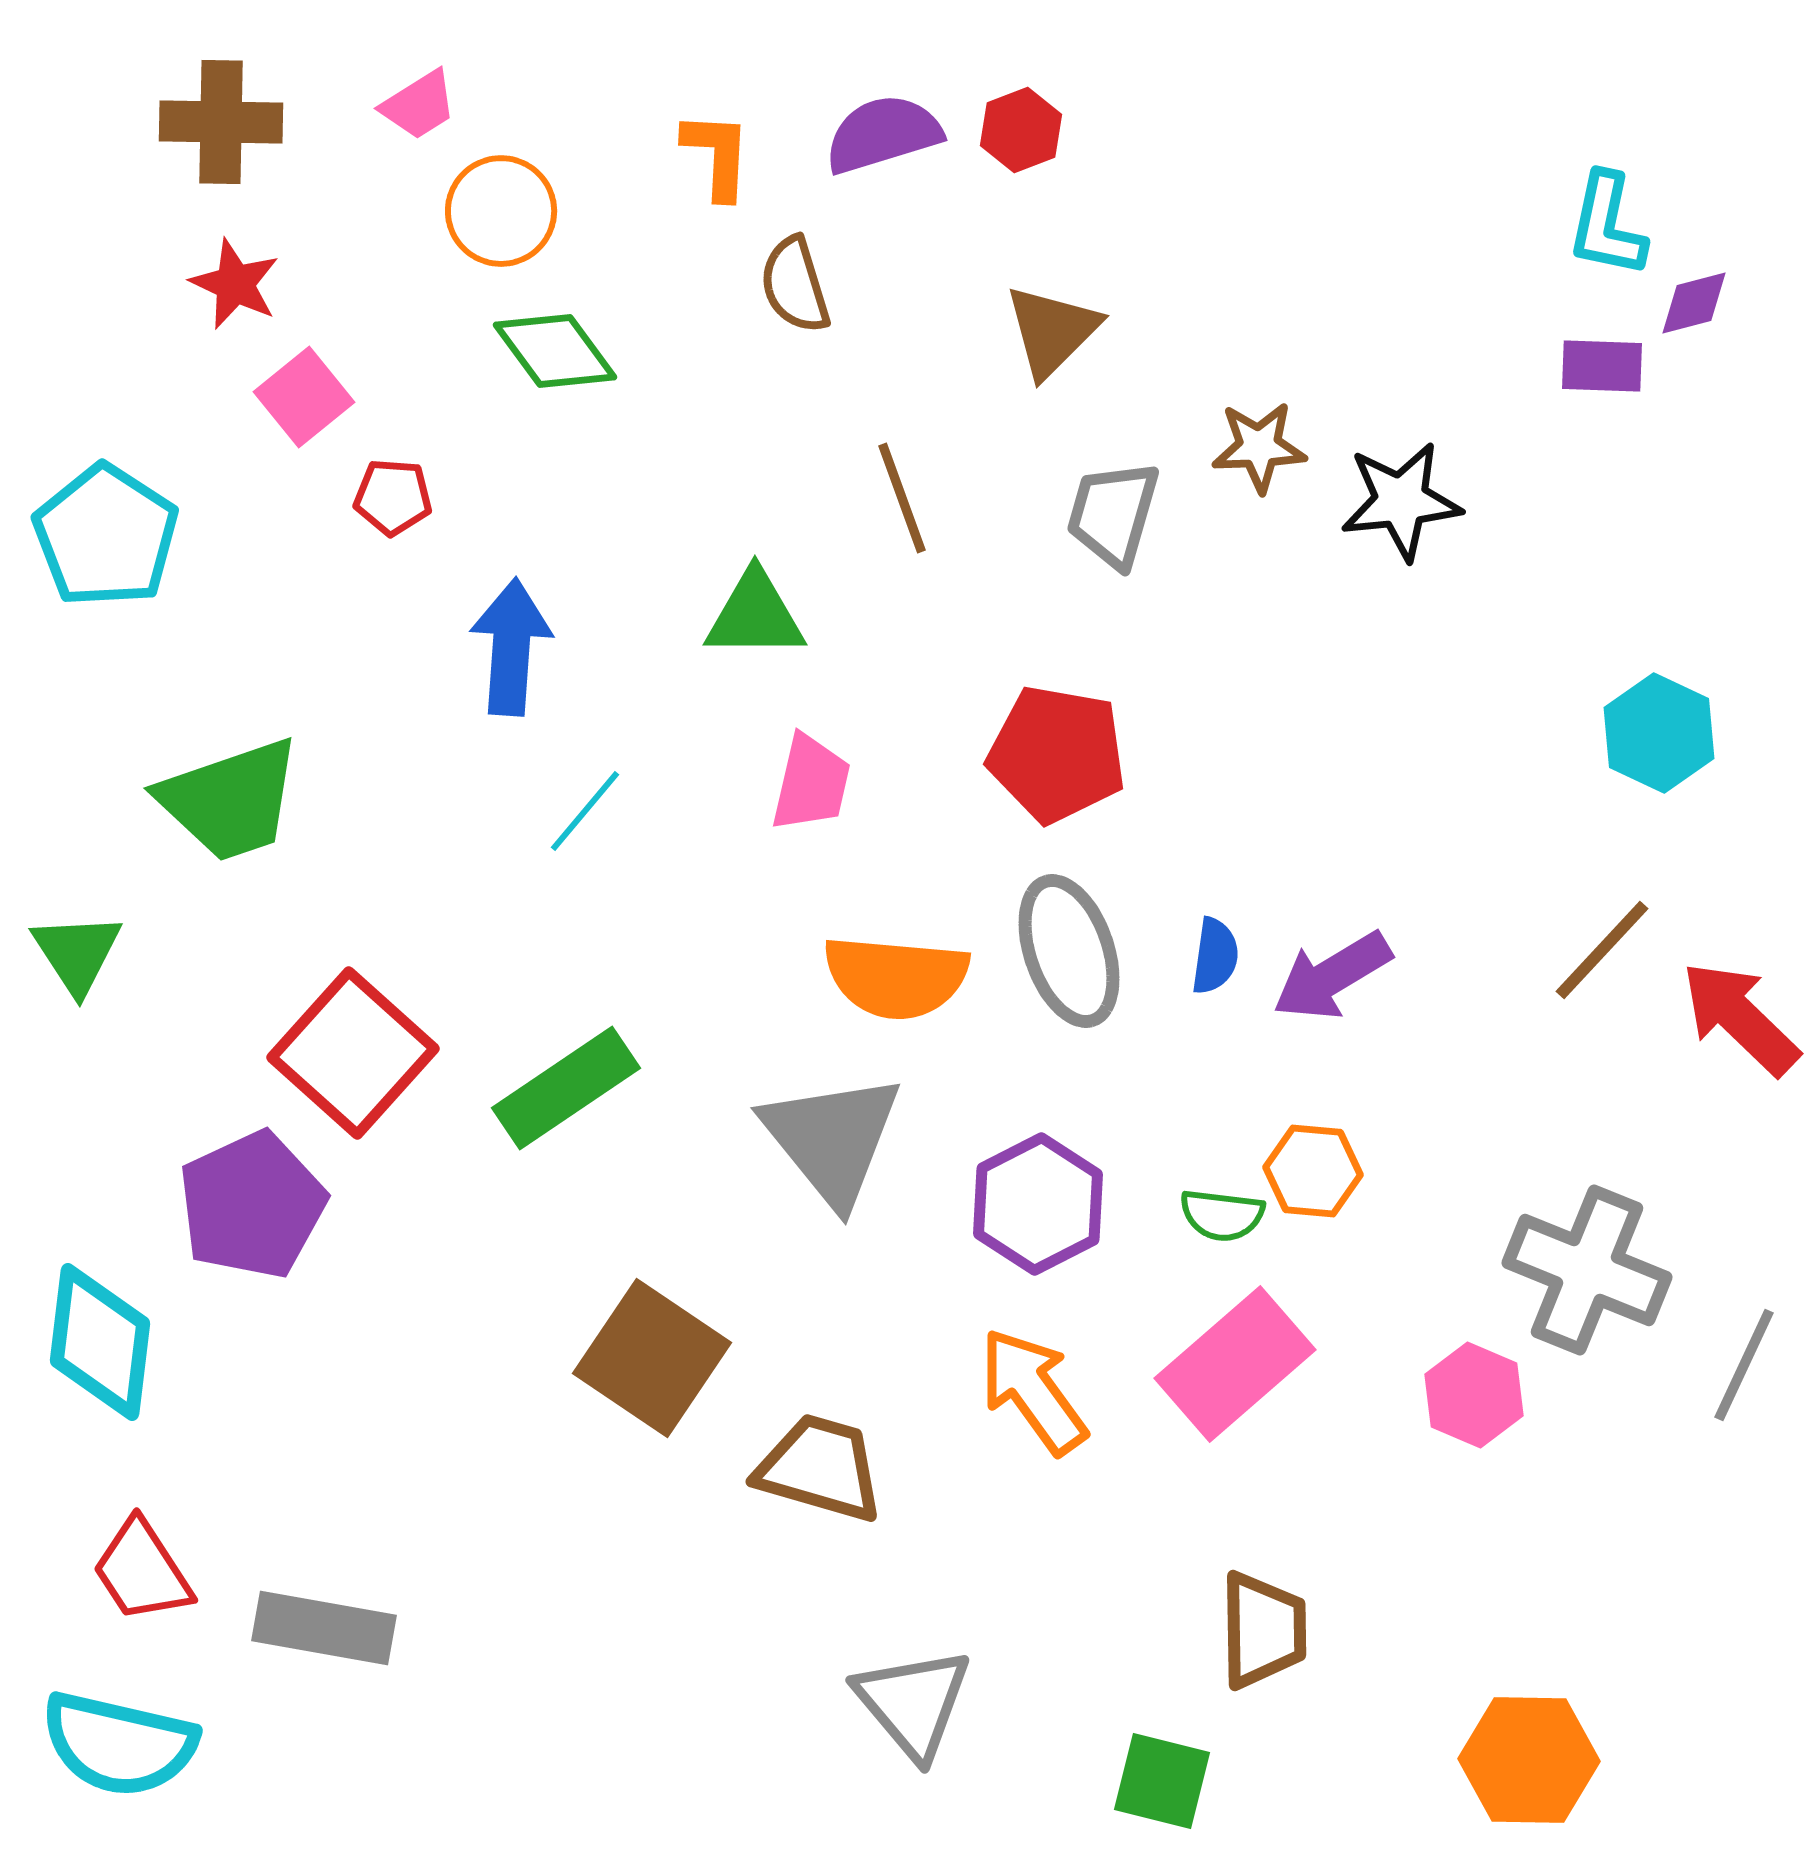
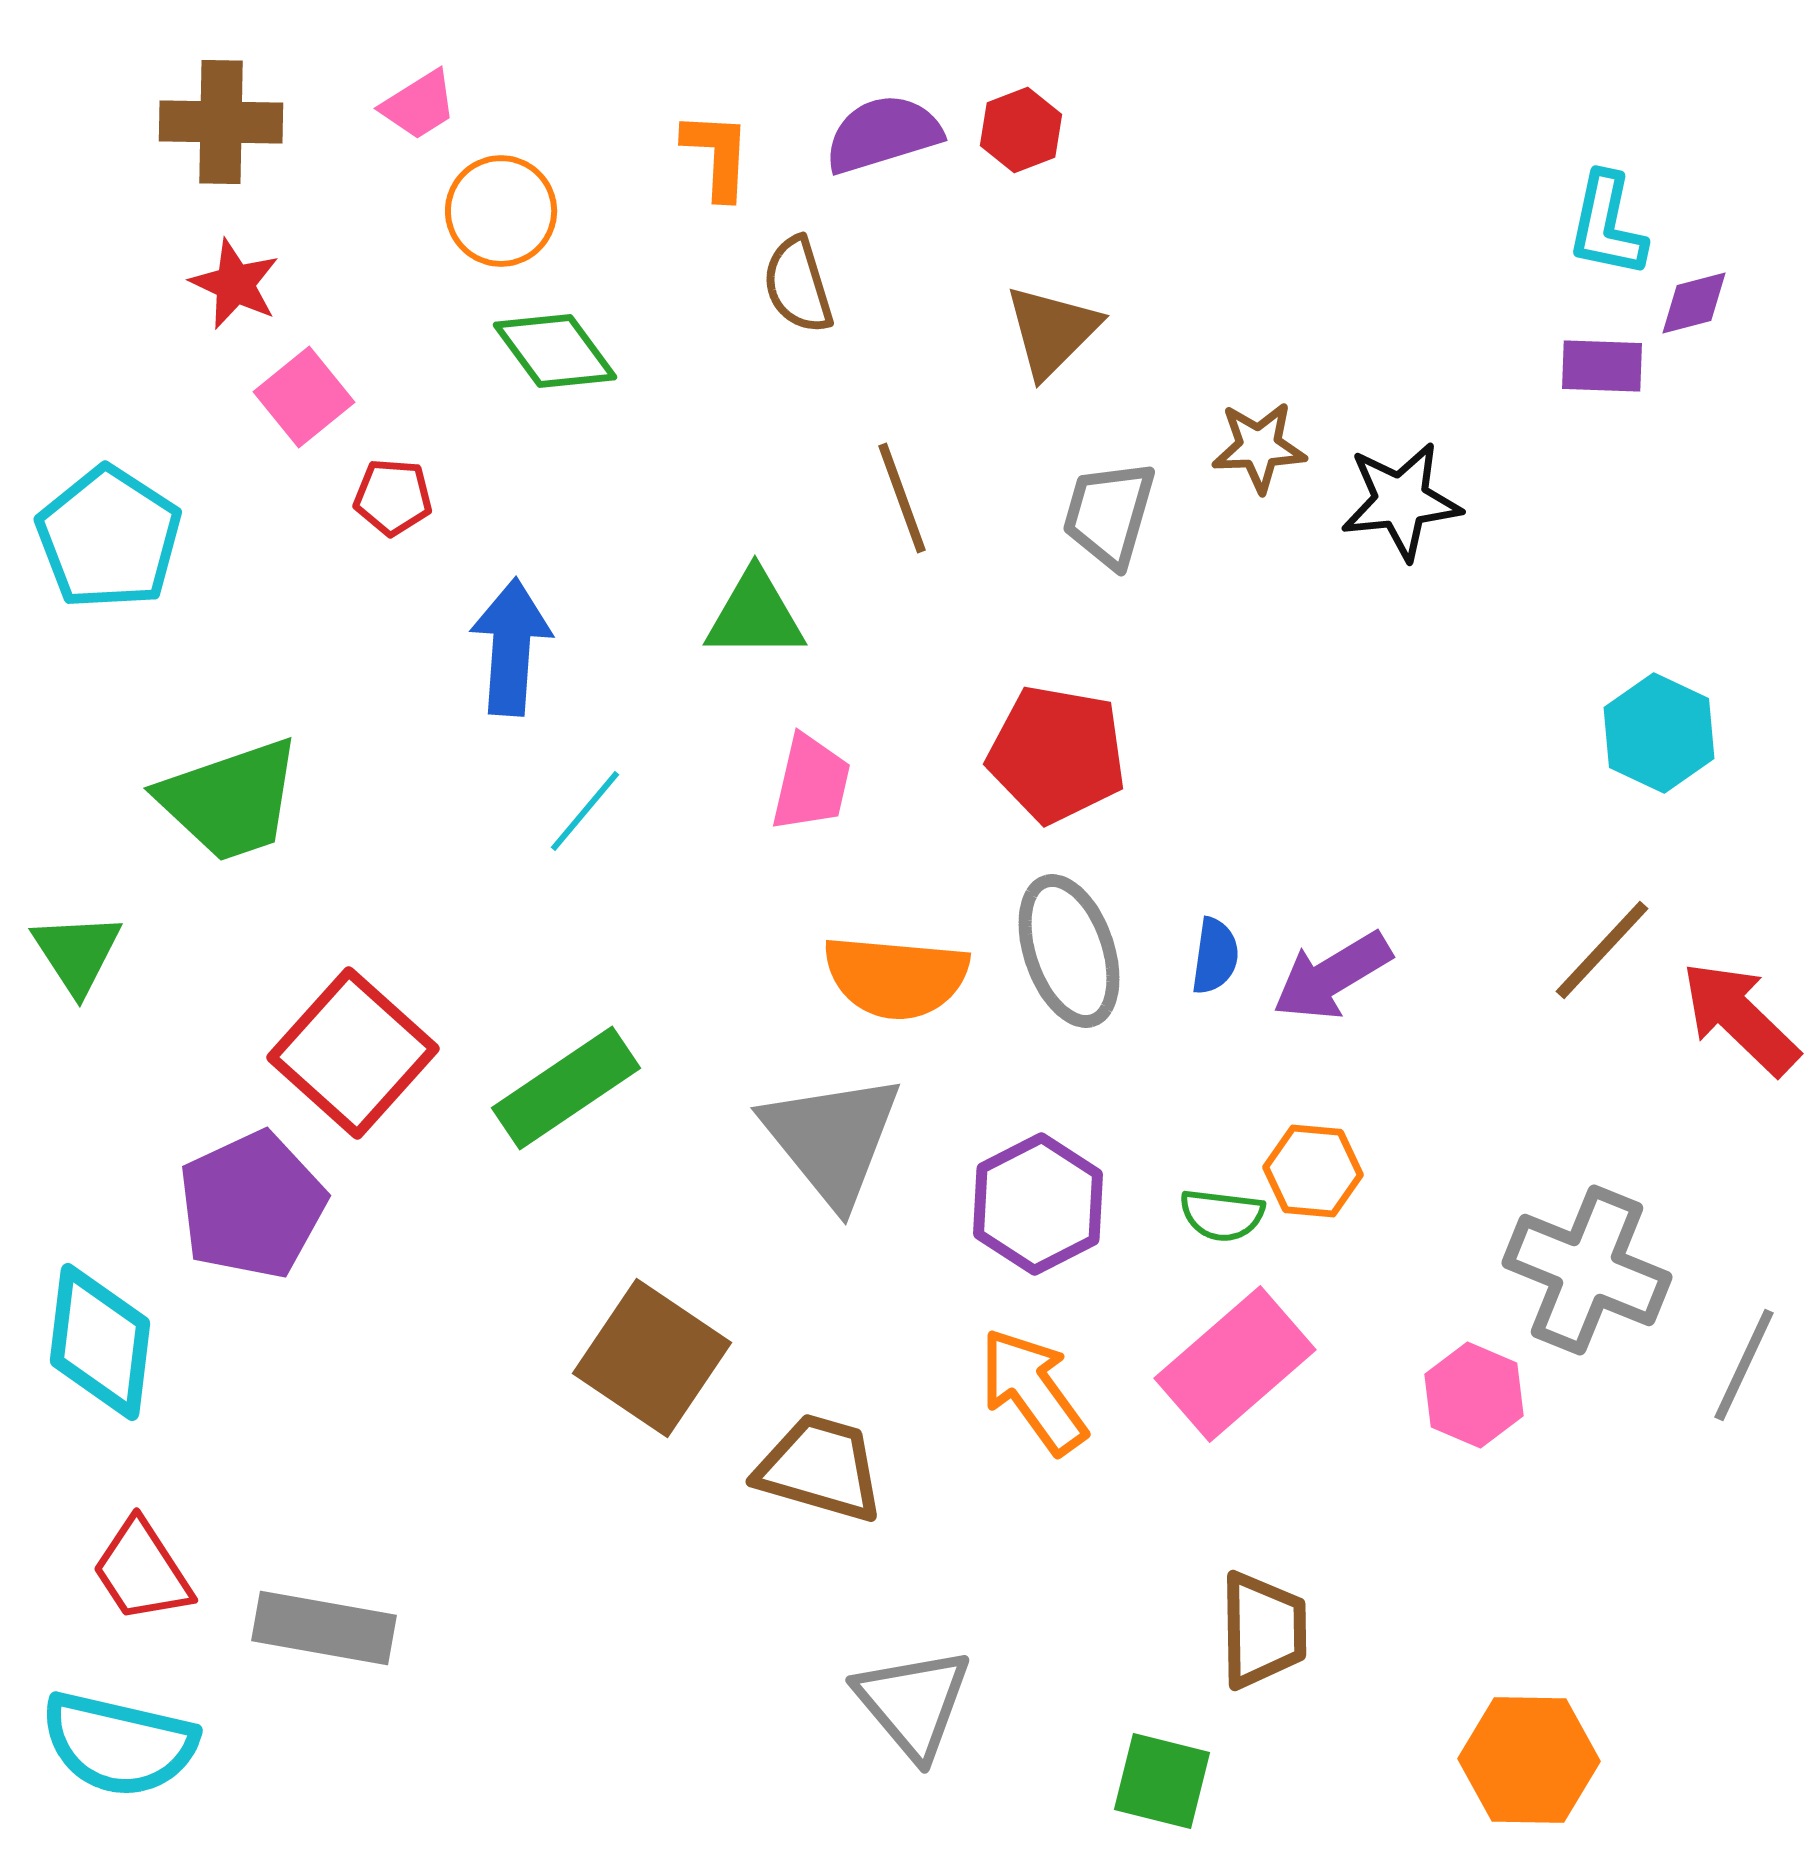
brown semicircle at (795, 285): moved 3 px right
gray trapezoid at (1113, 514): moved 4 px left
cyan pentagon at (106, 536): moved 3 px right, 2 px down
